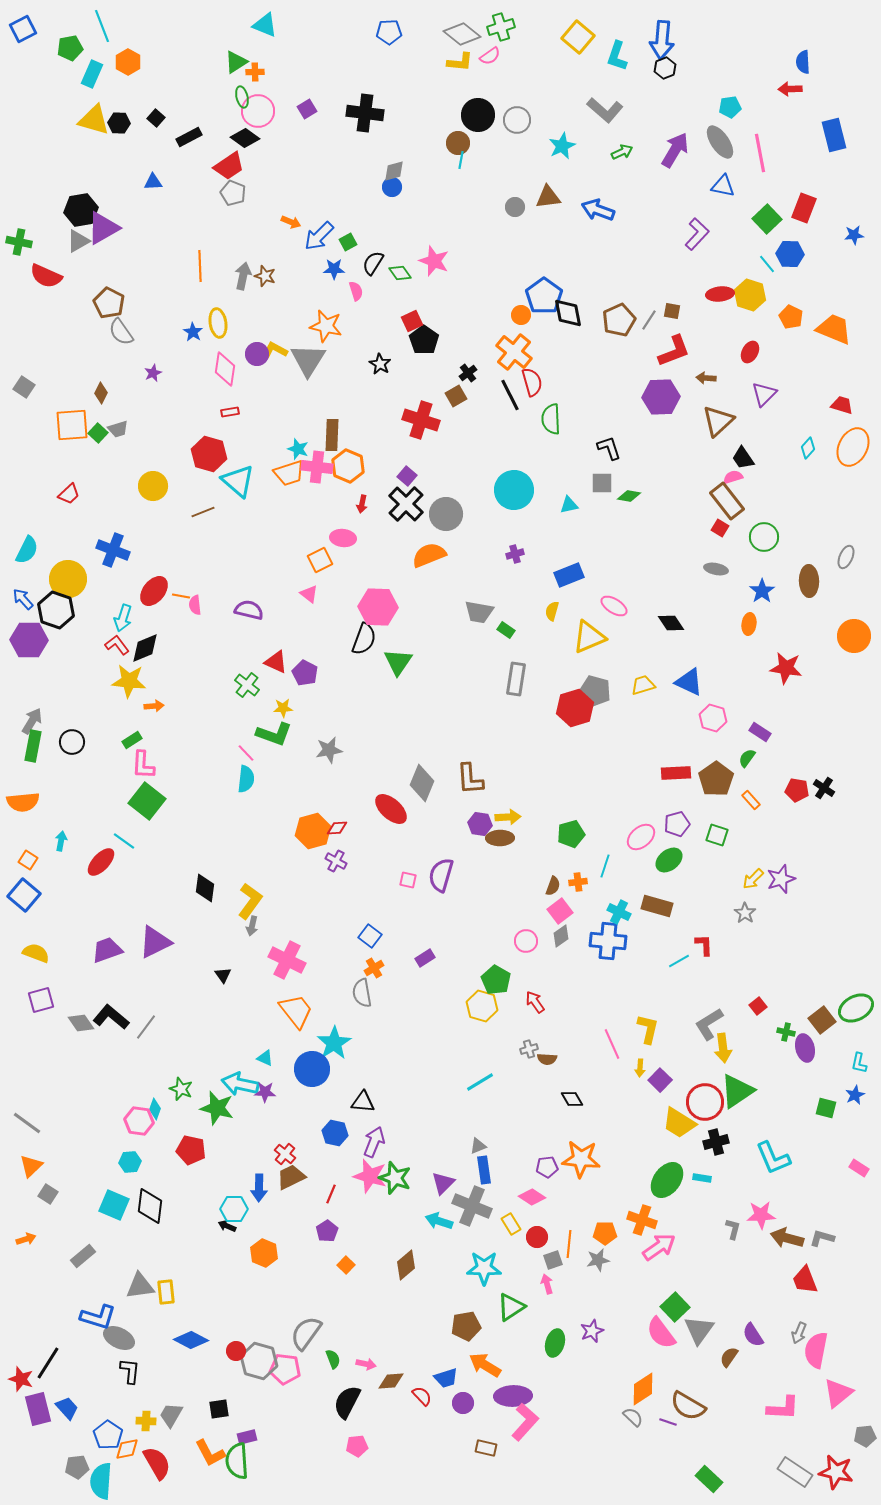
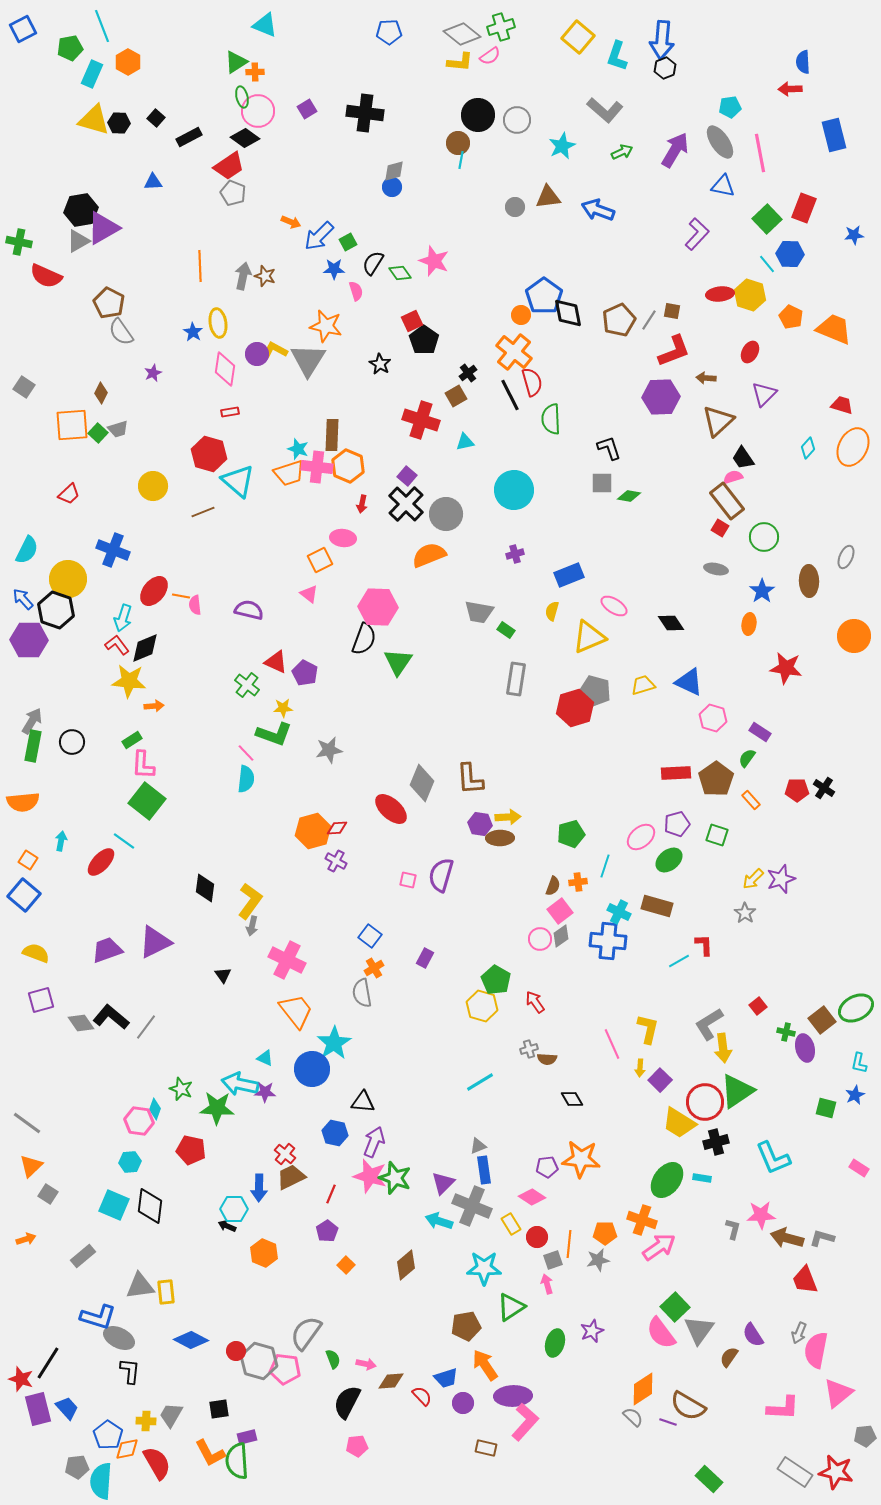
cyan triangle at (569, 505): moved 104 px left, 63 px up
red pentagon at (797, 790): rotated 10 degrees counterclockwise
pink circle at (526, 941): moved 14 px right, 2 px up
purple rectangle at (425, 958): rotated 30 degrees counterclockwise
green star at (217, 1108): rotated 12 degrees counterclockwise
orange arrow at (485, 1365): rotated 24 degrees clockwise
